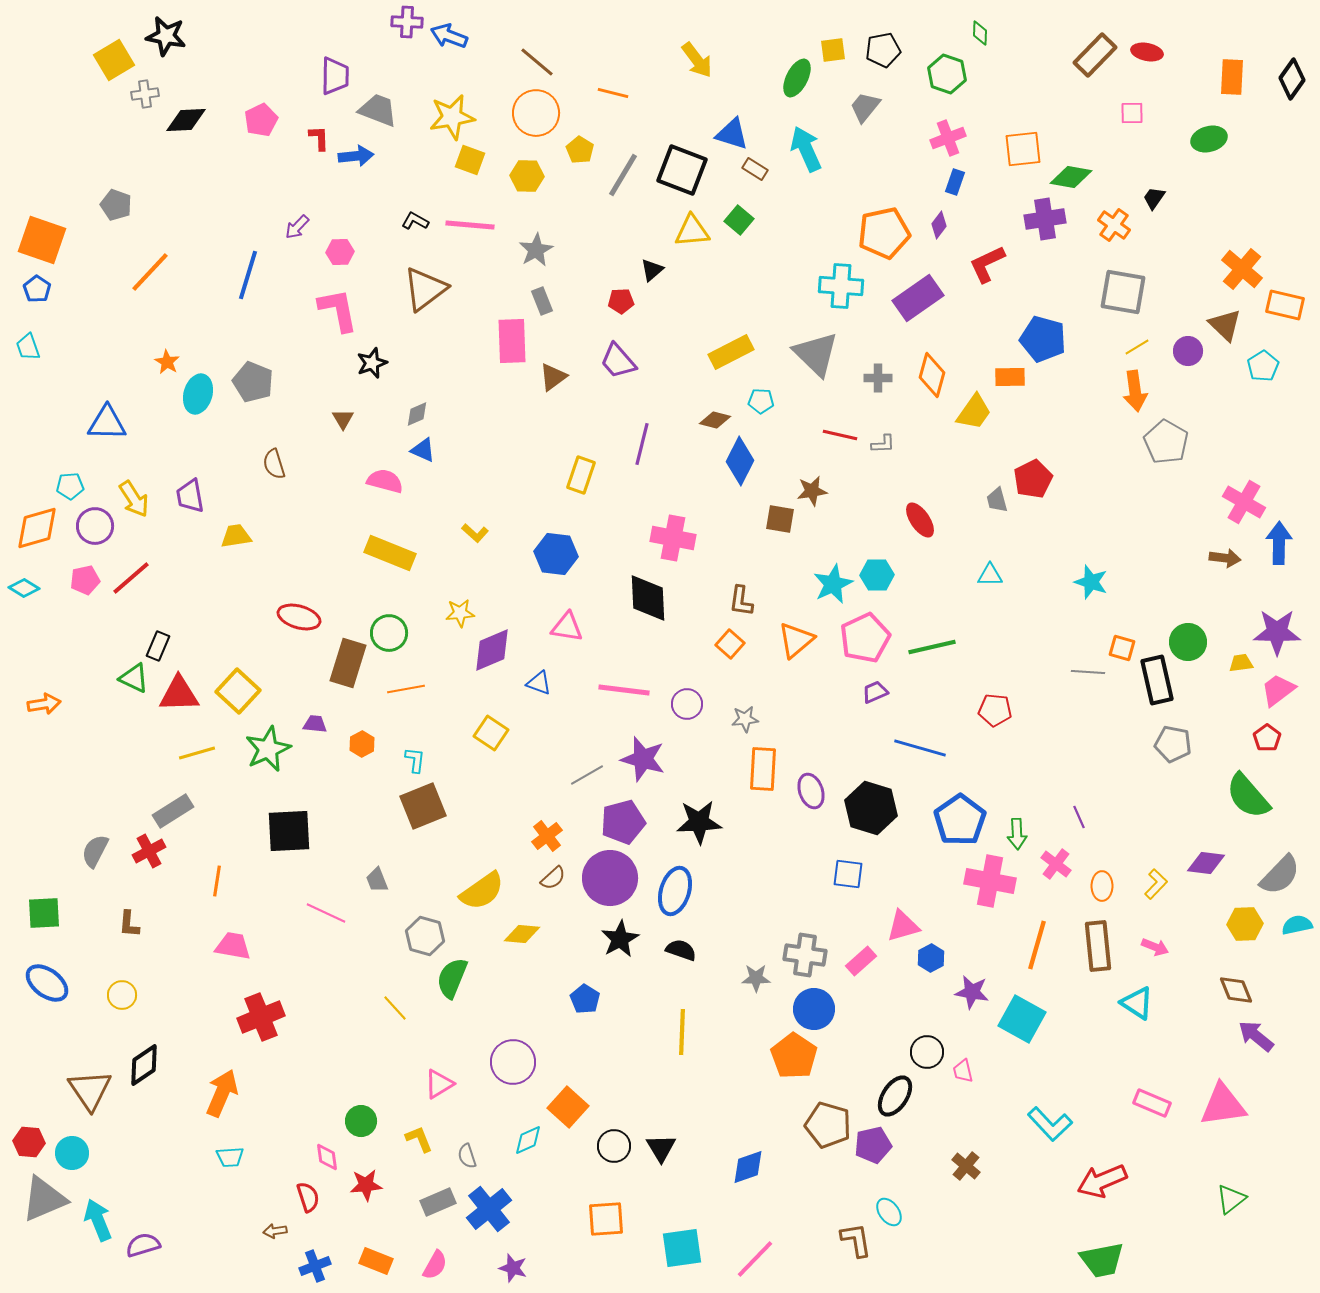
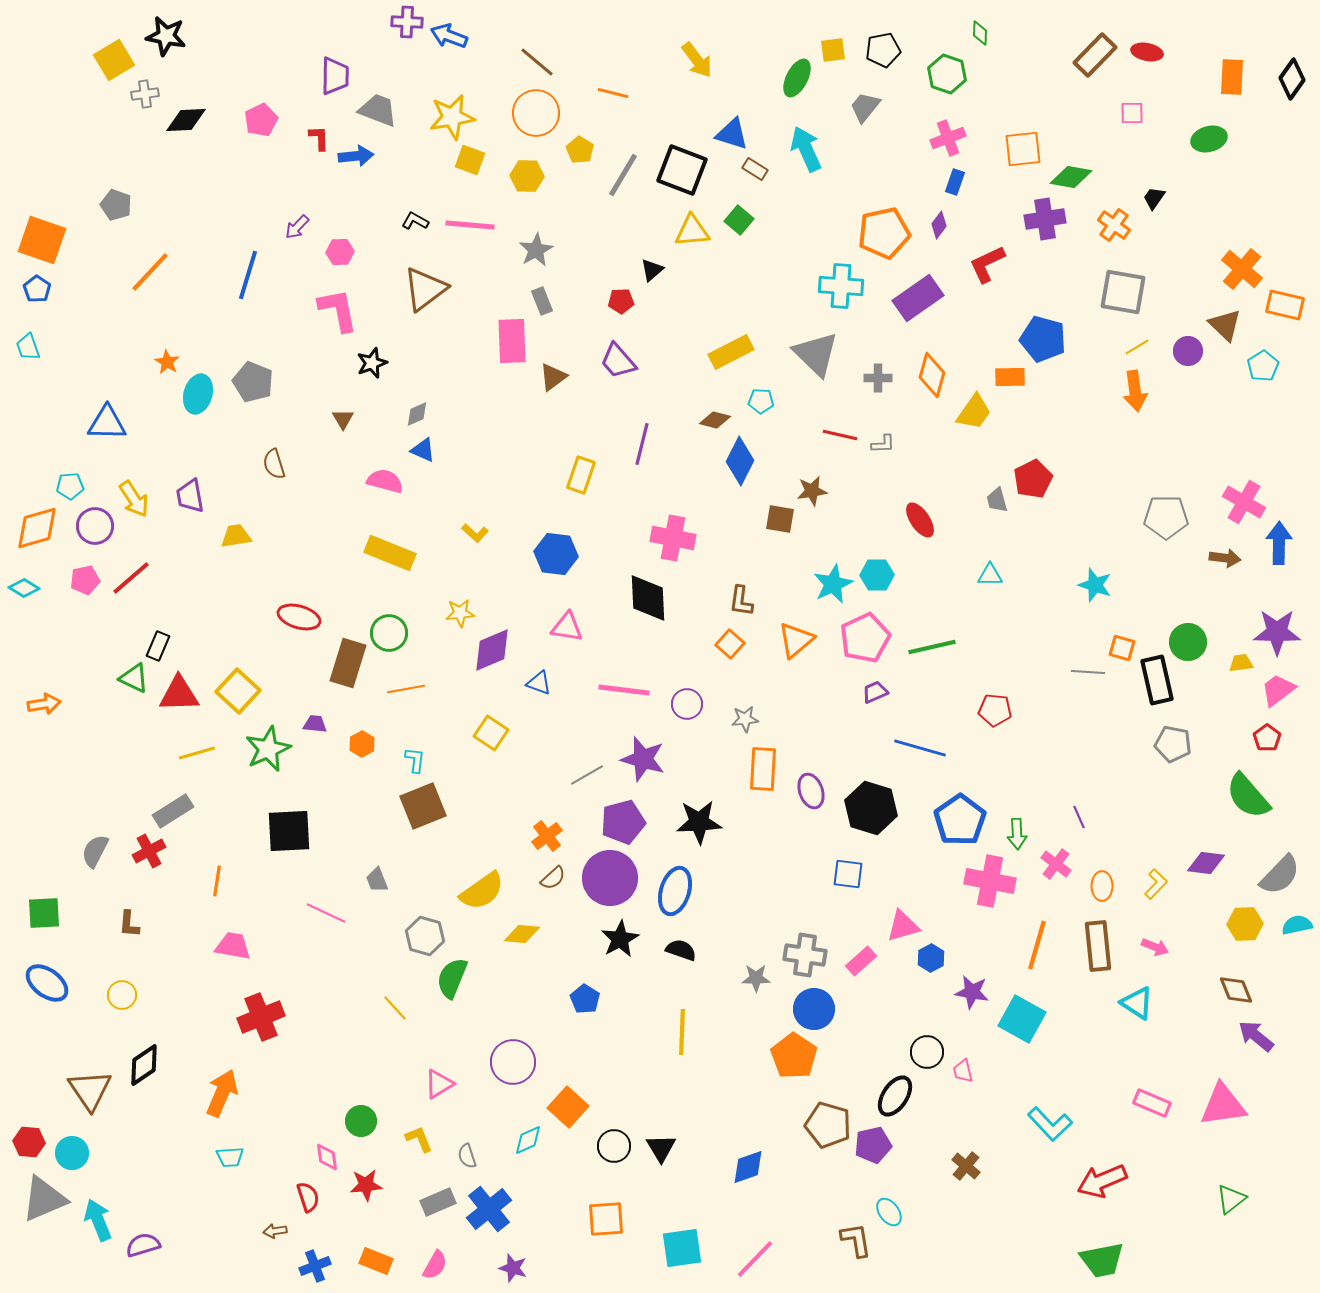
gray pentagon at (1166, 442): moved 75 px down; rotated 30 degrees counterclockwise
cyan star at (1091, 582): moved 4 px right, 3 px down
